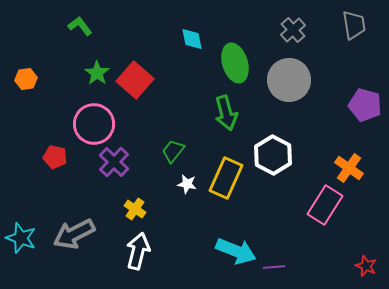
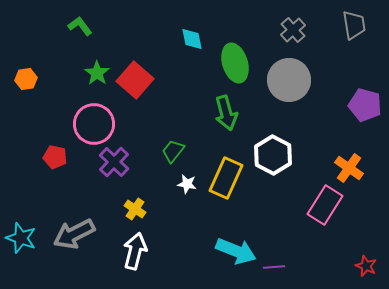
white arrow: moved 3 px left
